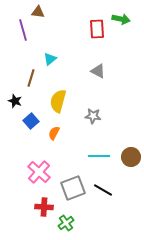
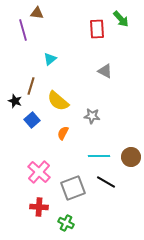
brown triangle: moved 1 px left, 1 px down
green arrow: rotated 36 degrees clockwise
gray triangle: moved 7 px right
brown line: moved 8 px down
yellow semicircle: rotated 65 degrees counterclockwise
gray star: moved 1 px left
blue square: moved 1 px right, 1 px up
orange semicircle: moved 9 px right
black line: moved 3 px right, 8 px up
red cross: moved 5 px left
green cross: rotated 28 degrees counterclockwise
